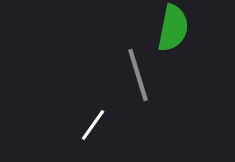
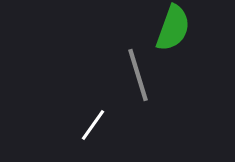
green semicircle: rotated 9 degrees clockwise
